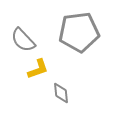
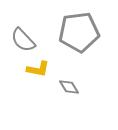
yellow L-shape: rotated 30 degrees clockwise
gray diamond: moved 8 px right, 6 px up; rotated 25 degrees counterclockwise
